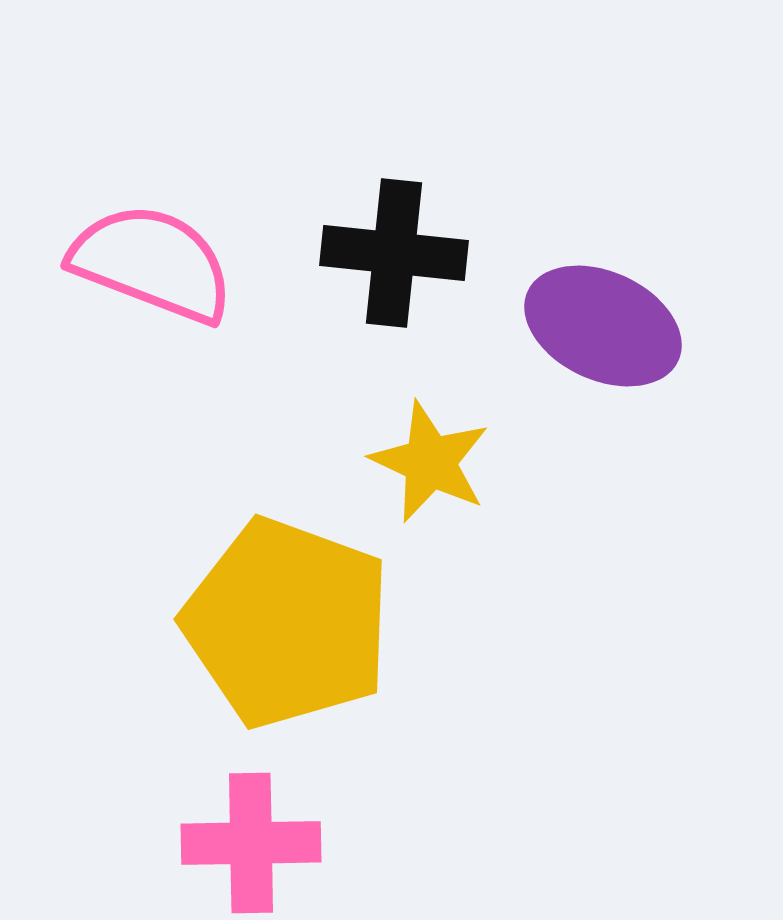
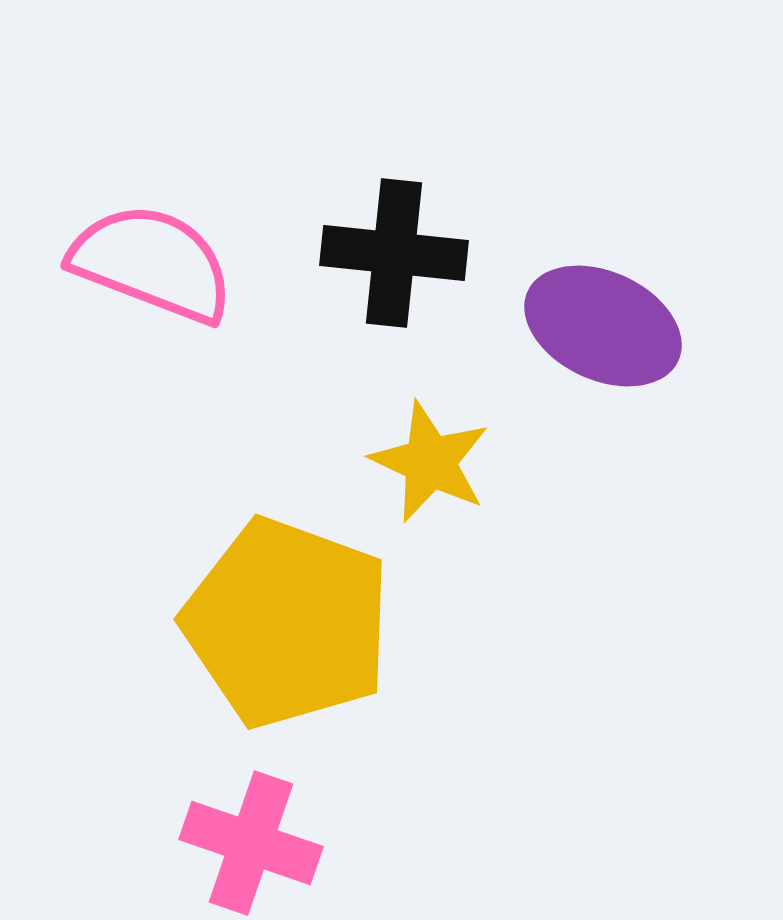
pink cross: rotated 20 degrees clockwise
